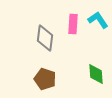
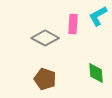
cyan L-shape: moved 4 px up; rotated 85 degrees counterclockwise
gray diamond: rotated 68 degrees counterclockwise
green diamond: moved 1 px up
